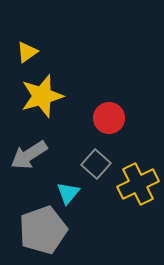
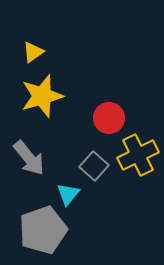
yellow triangle: moved 6 px right
gray arrow: moved 3 px down; rotated 96 degrees counterclockwise
gray square: moved 2 px left, 2 px down
yellow cross: moved 29 px up
cyan triangle: moved 1 px down
